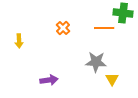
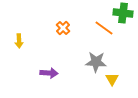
orange line: rotated 36 degrees clockwise
purple arrow: moved 7 px up; rotated 12 degrees clockwise
